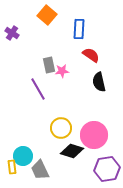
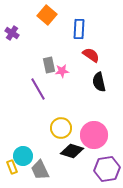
yellow rectangle: rotated 16 degrees counterclockwise
